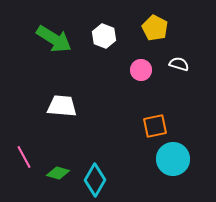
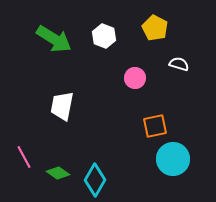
pink circle: moved 6 px left, 8 px down
white trapezoid: rotated 84 degrees counterclockwise
green diamond: rotated 20 degrees clockwise
